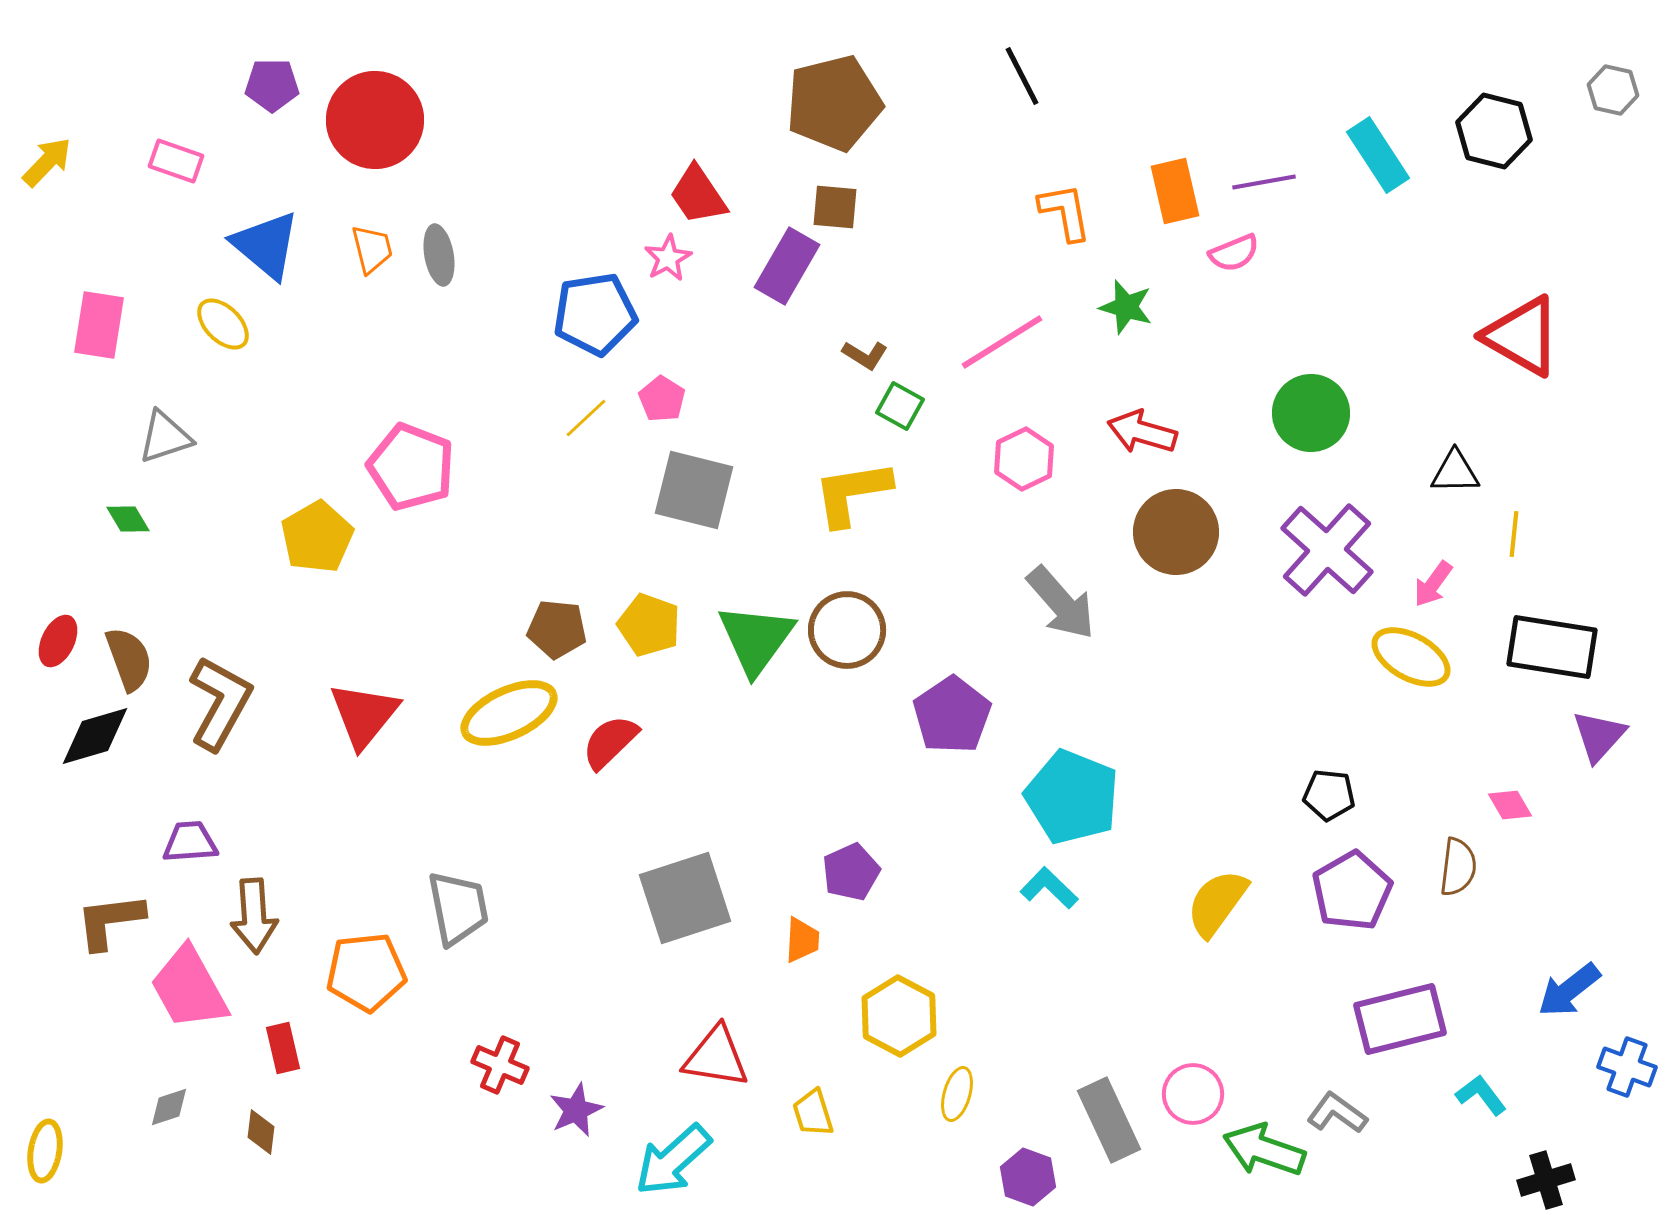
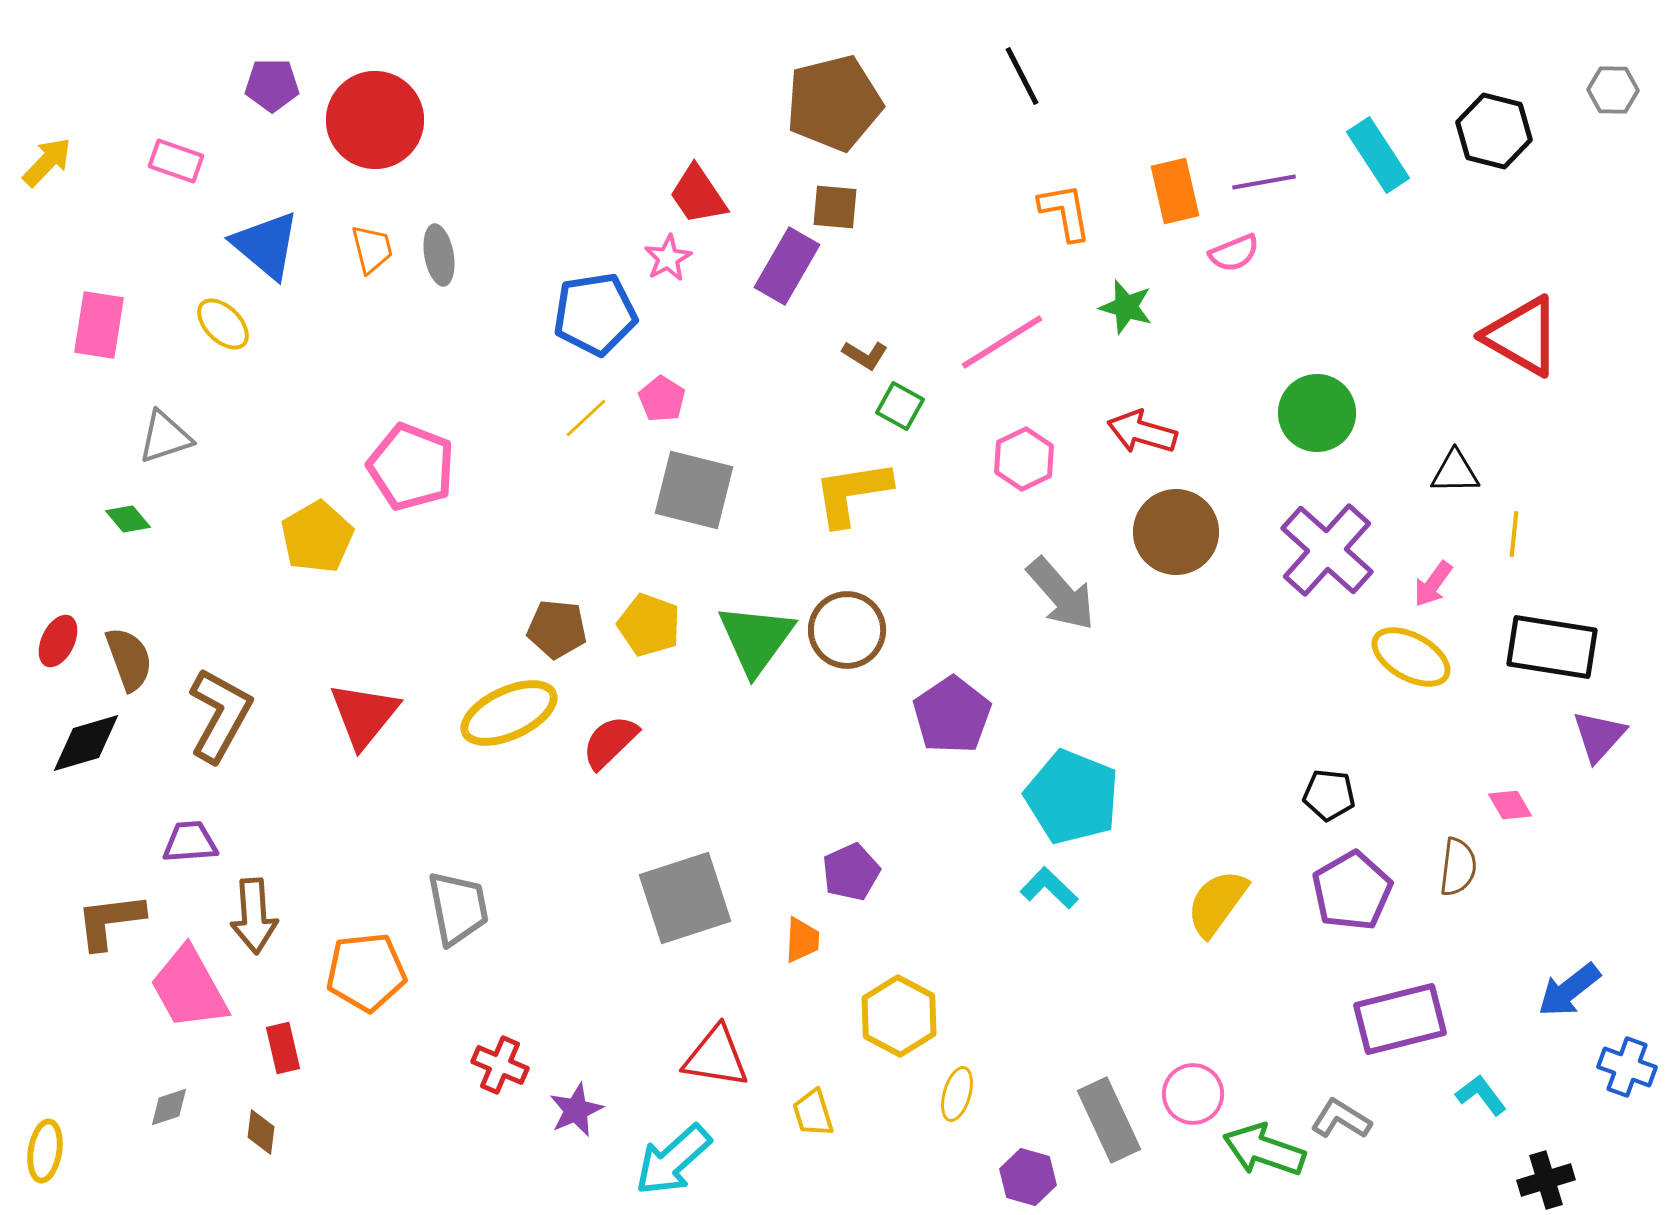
gray hexagon at (1613, 90): rotated 12 degrees counterclockwise
green circle at (1311, 413): moved 6 px right
green diamond at (128, 519): rotated 9 degrees counterclockwise
gray arrow at (1061, 603): moved 9 px up
brown L-shape at (220, 703): moved 12 px down
black diamond at (95, 736): moved 9 px left, 7 px down
gray L-shape at (1337, 1113): moved 4 px right, 6 px down; rotated 4 degrees counterclockwise
purple hexagon at (1028, 1177): rotated 4 degrees counterclockwise
